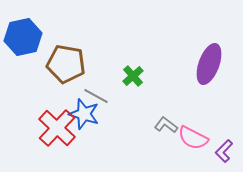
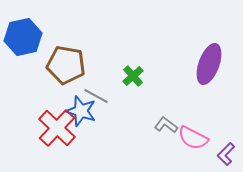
brown pentagon: moved 1 px down
blue star: moved 3 px left, 3 px up
purple L-shape: moved 2 px right, 3 px down
